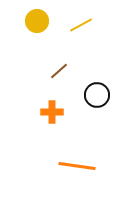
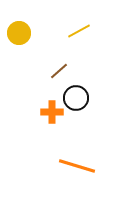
yellow circle: moved 18 px left, 12 px down
yellow line: moved 2 px left, 6 px down
black circle: moved 21 px left, 3 px down
orange line: rotated 9 degrees clockwise
